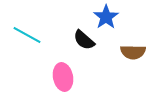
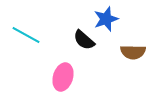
blue star: moved 2 px down; rotated 15 degrees clockwise
cyan line: moved 1 px left
pink ellipse: rotated 28 degrees clockwise
